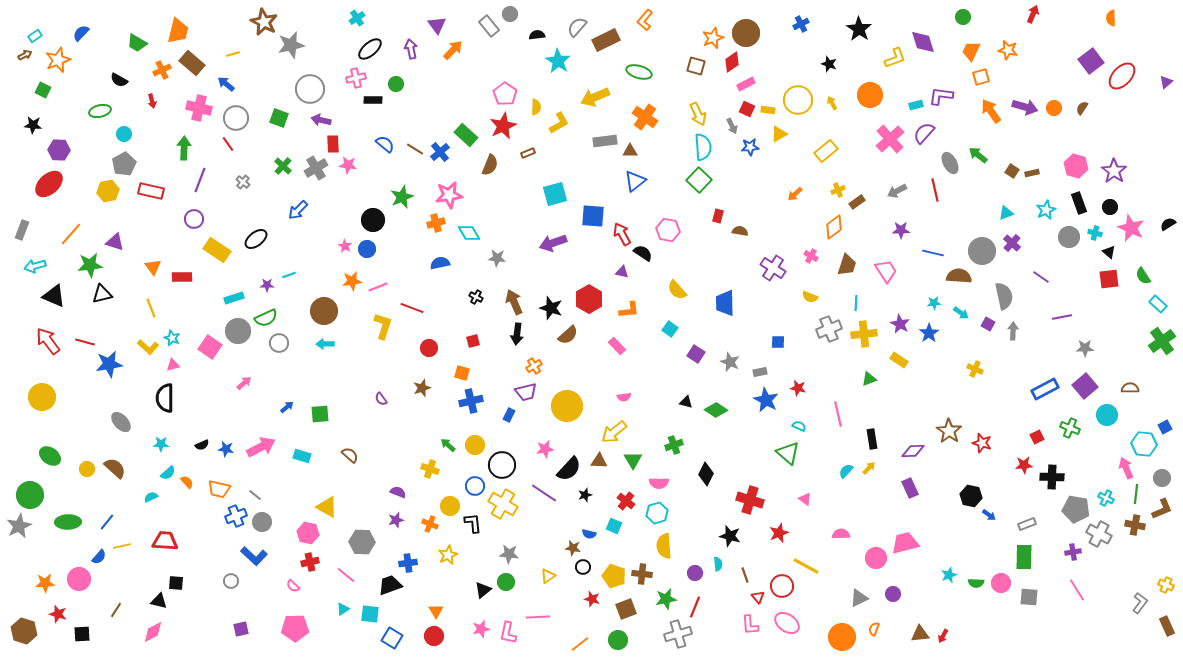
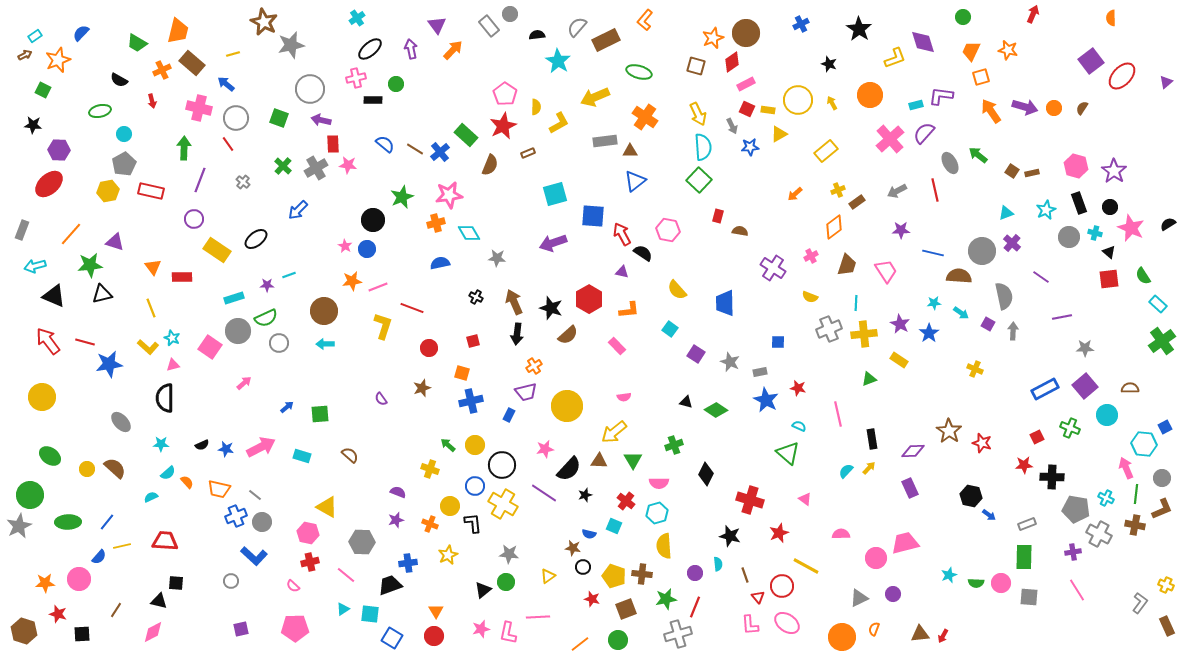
pink cross at (811, 256): rotated 32 degrees clockwise
